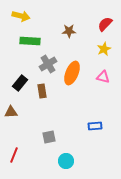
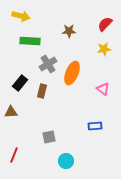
yellow star: rotated 16 degrees clockwise
pink triangle: moved 12 px down; rotated 24 degrees clockwise
brown rectangle: rotated 24 degrees clockwise
